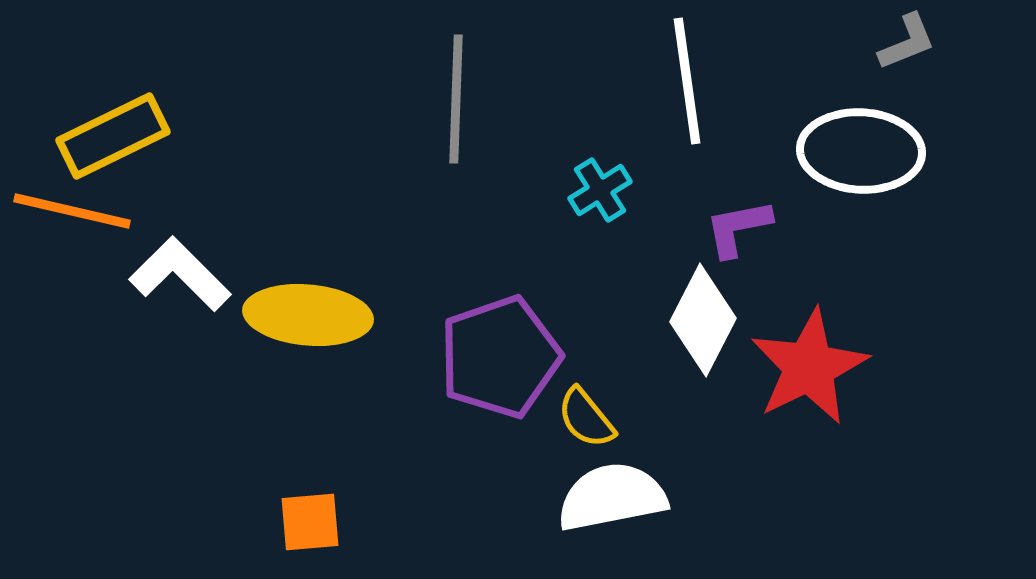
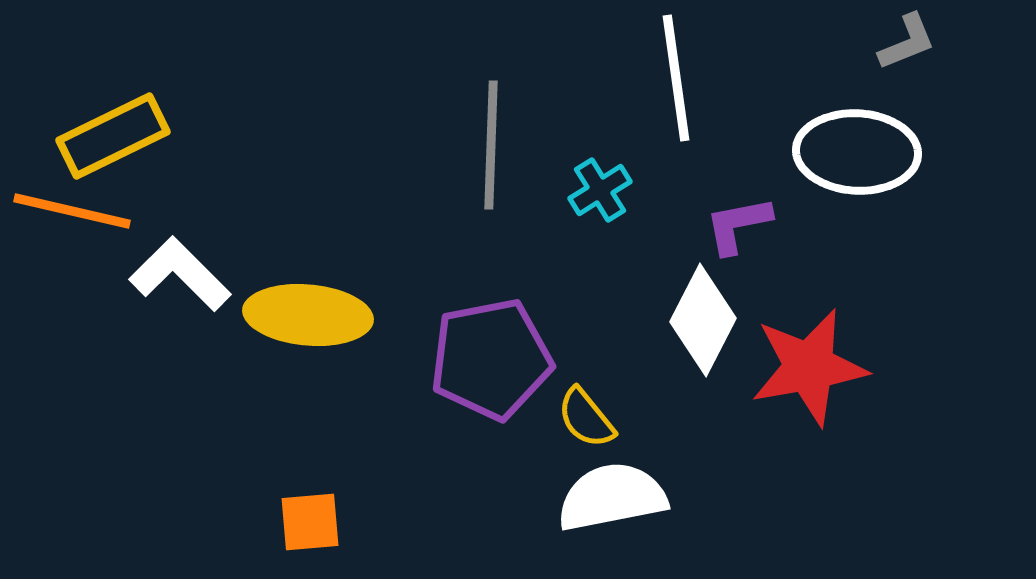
white line: moved 11 px left, 3 px up
gray line: moved 35 px right, 46 px down
white ellipse: moved 4 px left, 1 px down
purple L-shape: moved 3 px up
purple pentagon: moved 9 px left, 2 px down; rotated 8 degrees clockwise
red star: rotated 16 degrees clockwise
